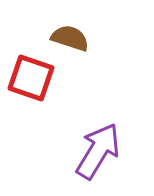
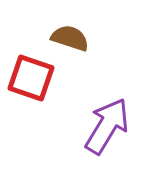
purple arrow: moved 9 px right, 25 px up
